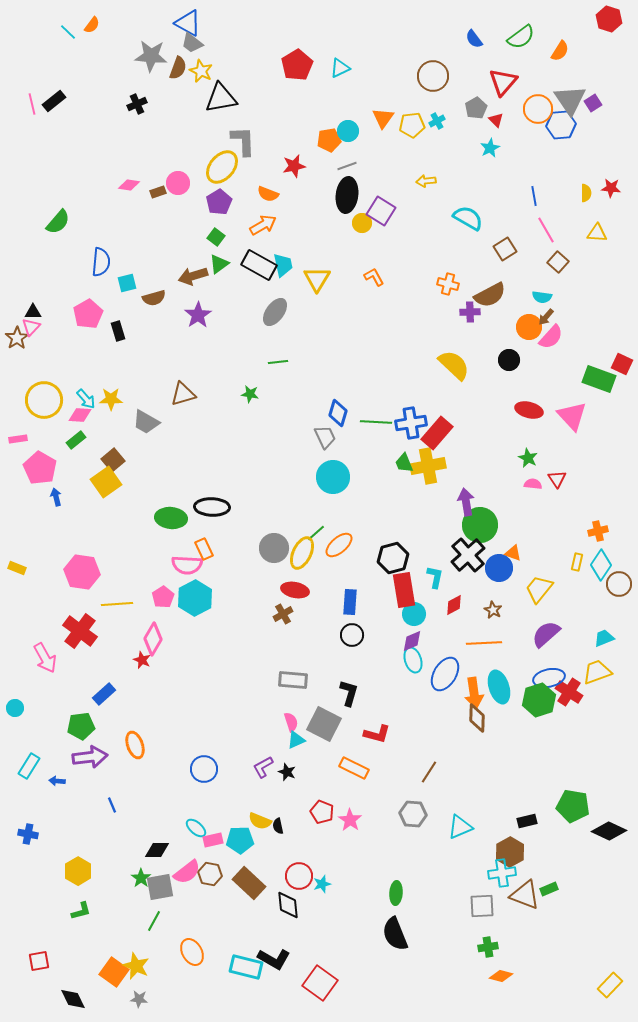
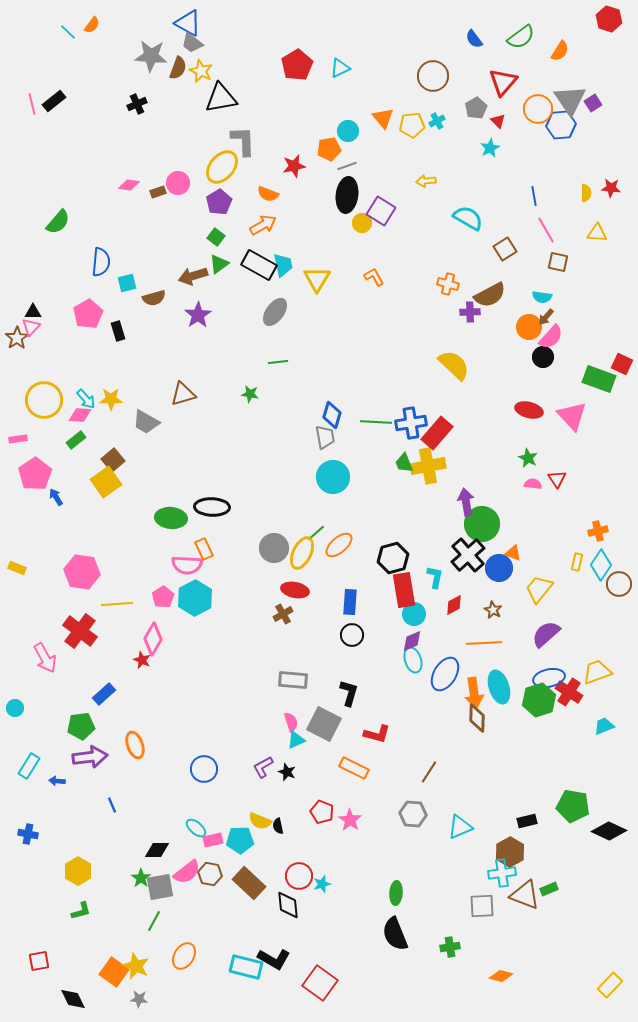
orange triangle at (383, 118): rotated 15 degrees counterclockwise
red triangle at (496, 120): moved 2 px right, 1 px down
orange pentagon at (329, 140): moved 9 px down
brown square at (558, 262): rotated 30 degrees counterclockwise
black circle at (509, 360): moved 34 px right, 3 px up
blue diamond at (338, 413): moved 6 px left, 2 px down
gray trapezoid at (325, 437): rotated 15 degrees clockwise
pink pentagon at (40, 468): moved 5 px left, 6 px down; rotated 8 degrees clockwise
blue arrow at (56, 497): rotated 18 degrees counterclockwise
green circle at (480, 525): moved 2 px right, 1 px up
cyan trapezoid at (604, 638): moved 88 px down
green cross at (488, 947): moved 38 px left
orange ellipse at (192, 952): moved 8 px left, 4 px down; rotated 60 degrees clockwise
